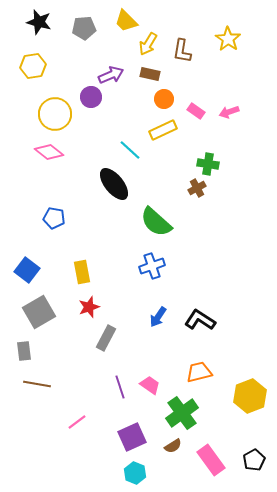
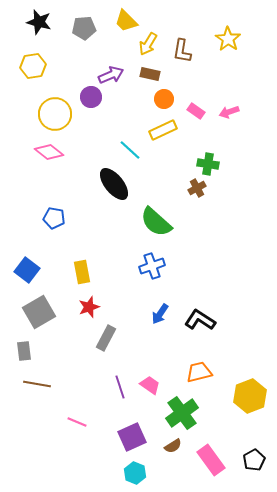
blue arrow at (158, 317): moved 2 px right, 3 px up
pink line at (77, 422): rotated 60 degrees clockwise
